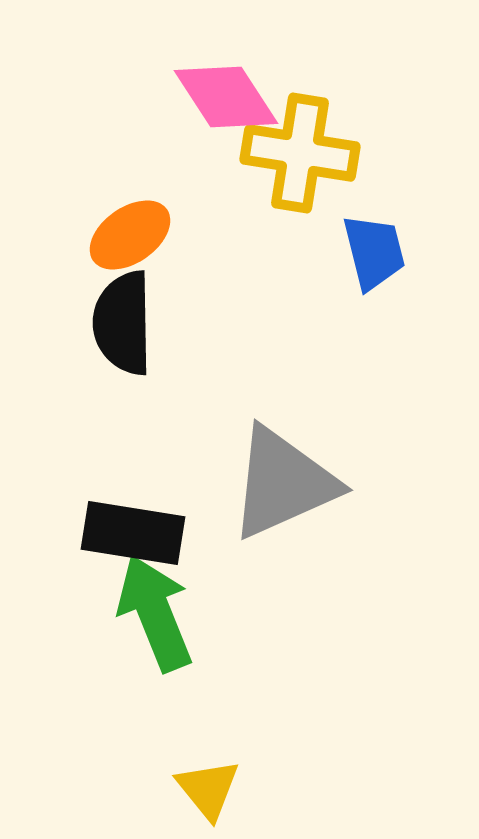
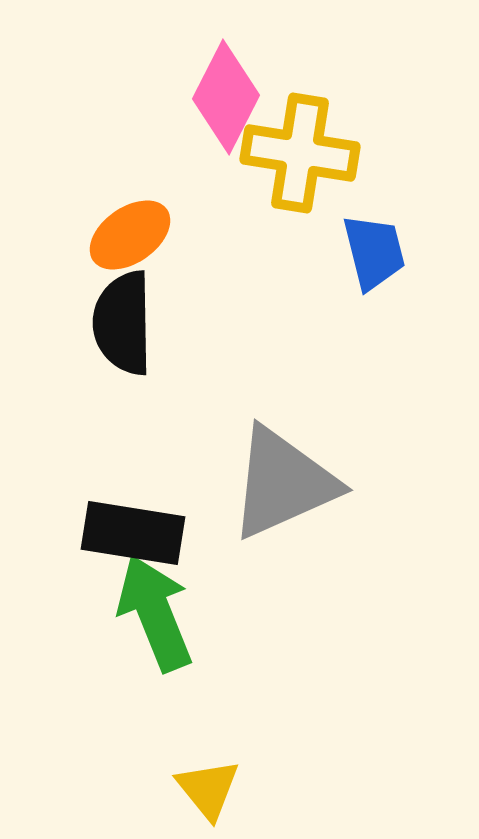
pink diamond: rotated 60 degrees clockwise
